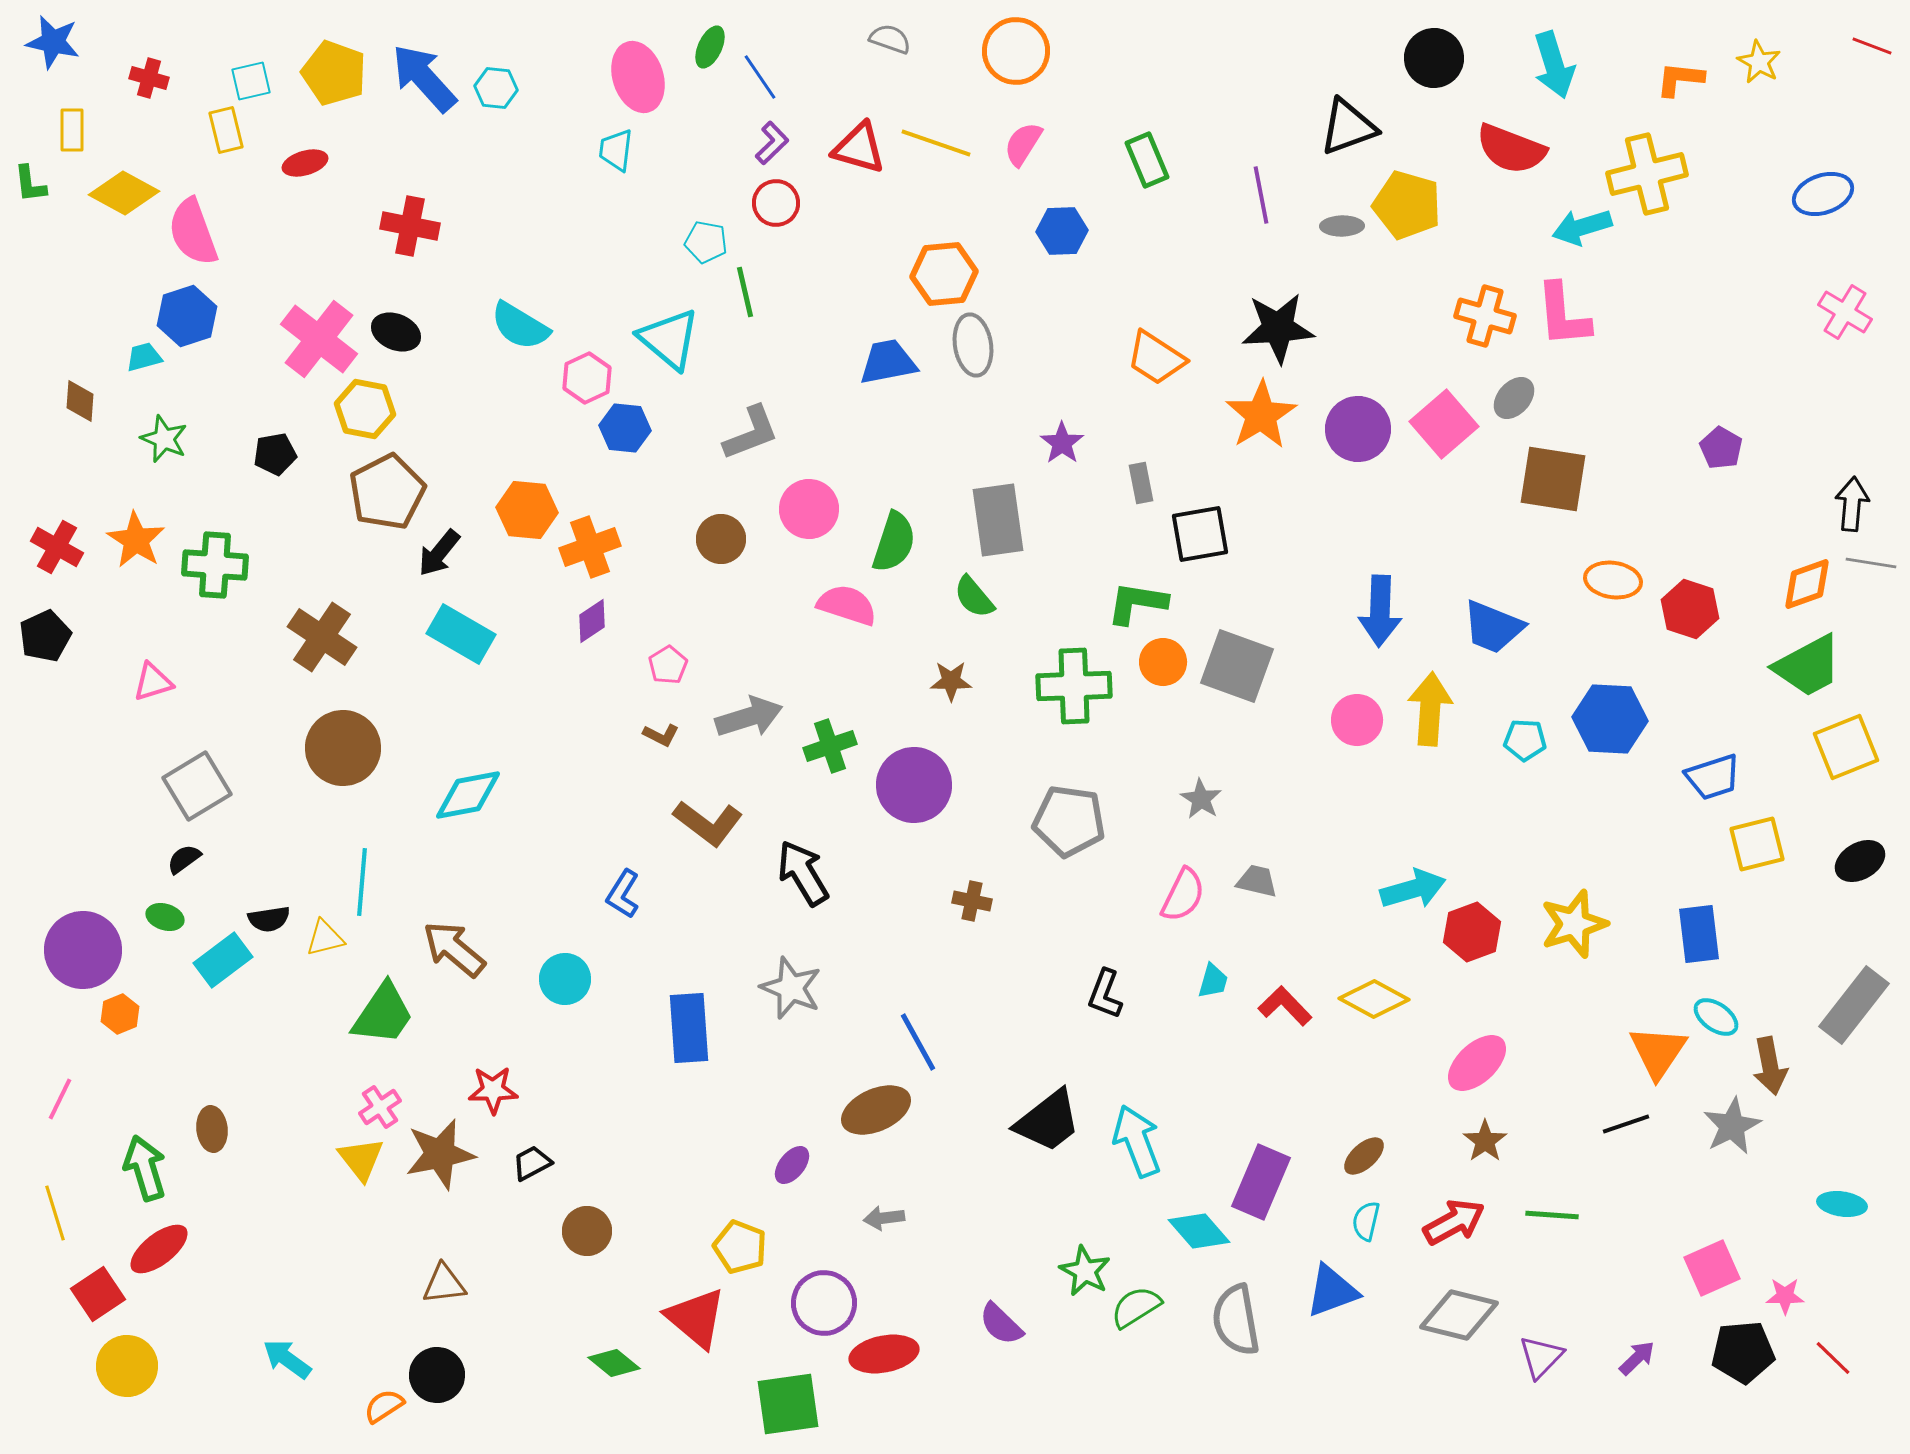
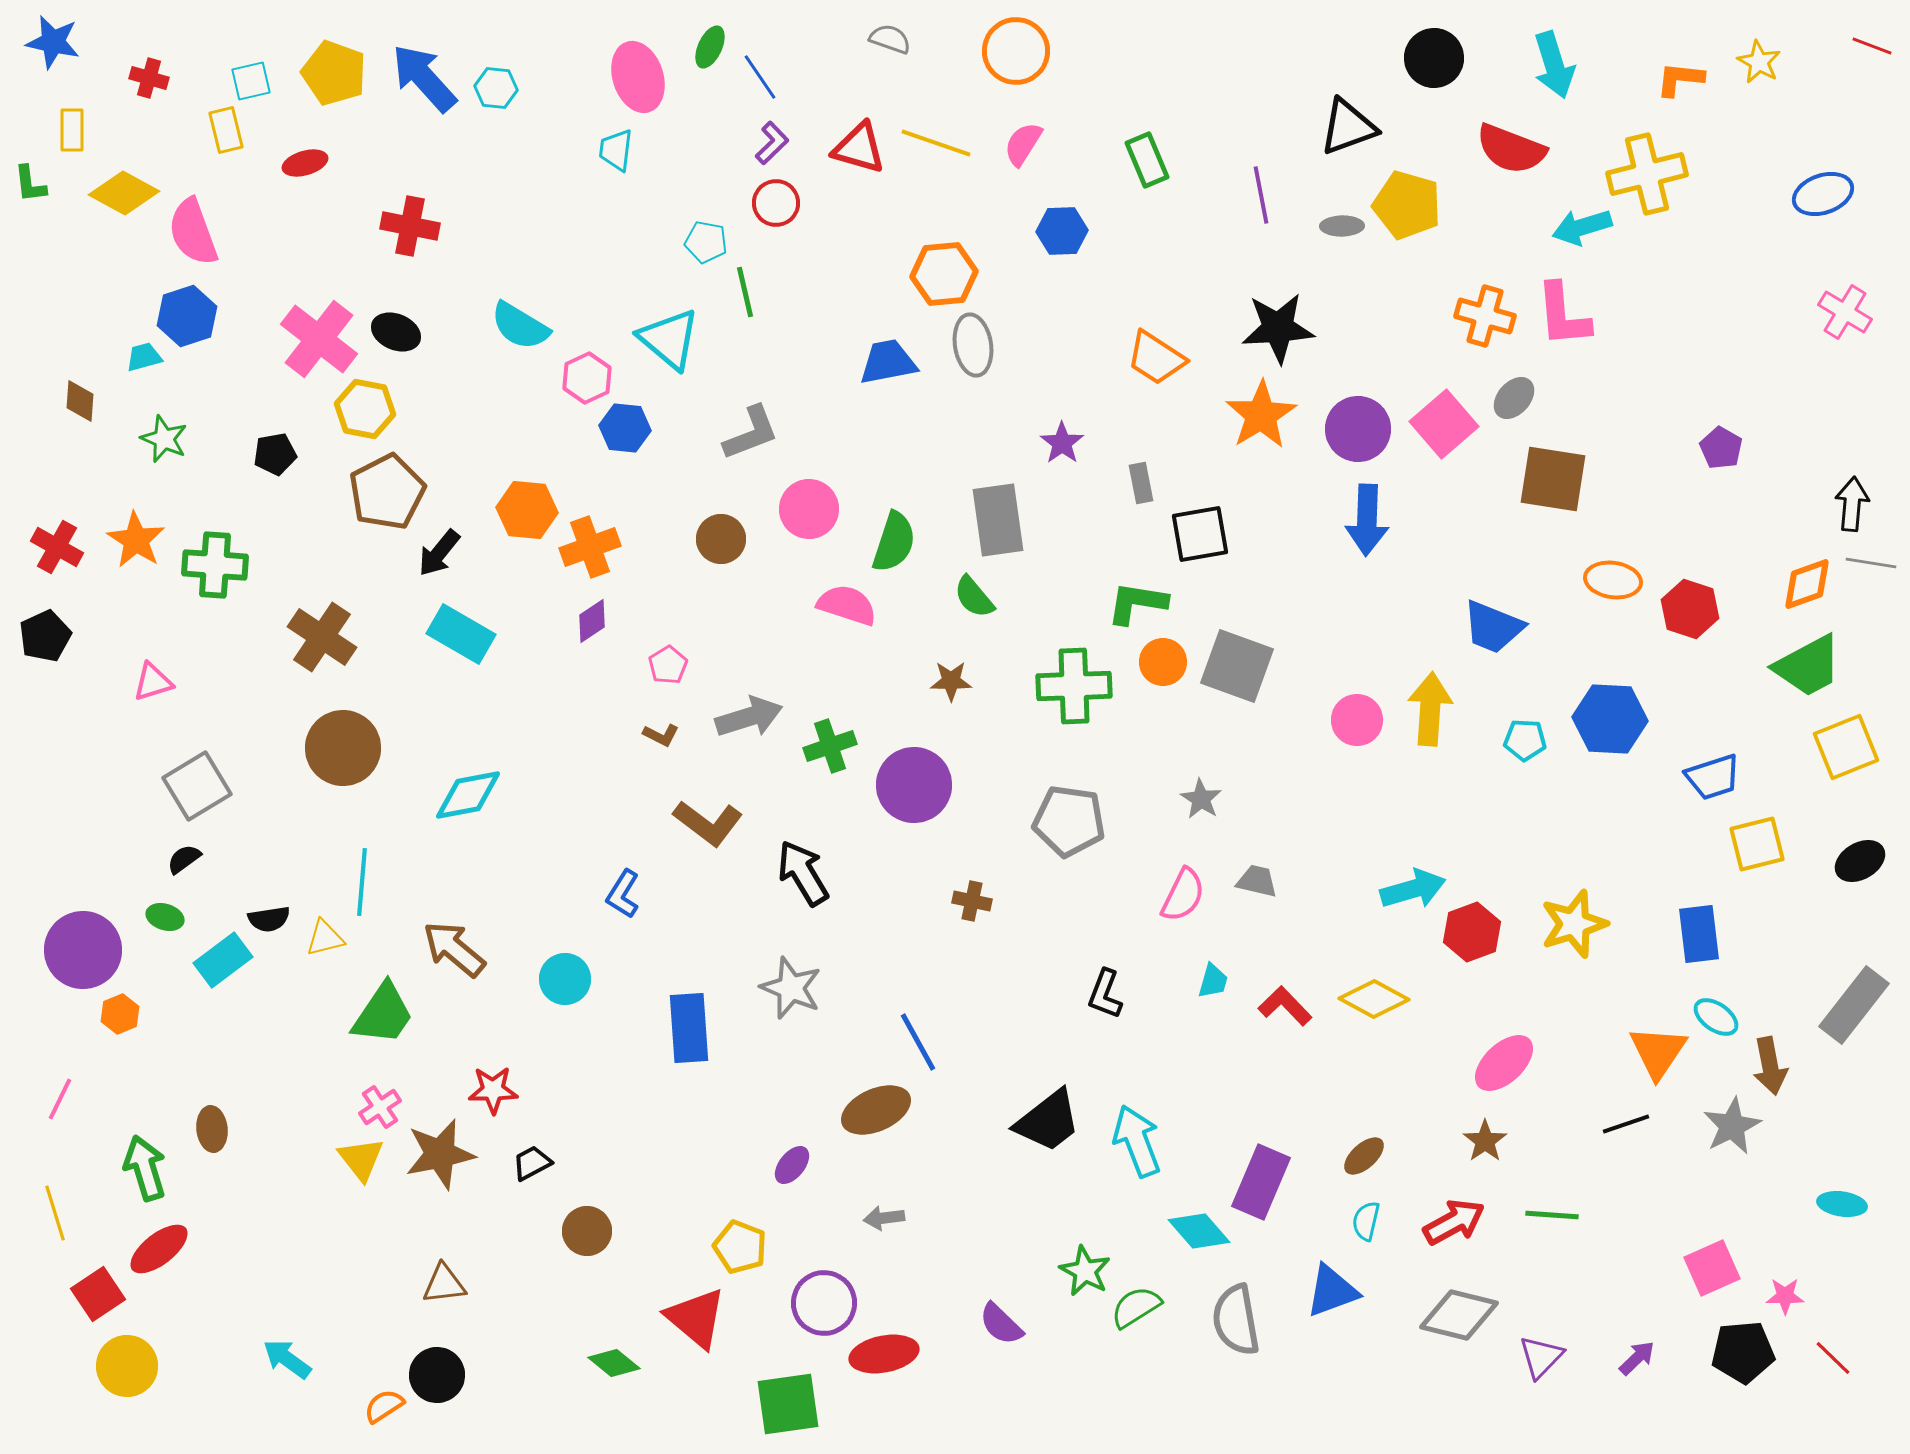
blue arrow at (1380, 611): moved 13 px left, 91 px up
pink ellipse at (1477, 1063): moved 27 px right
